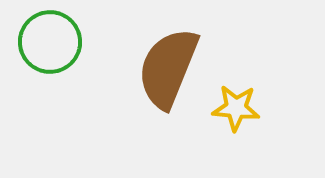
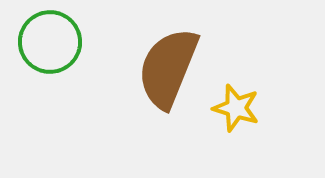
yellow star: rotated 12 degrees clockwise
